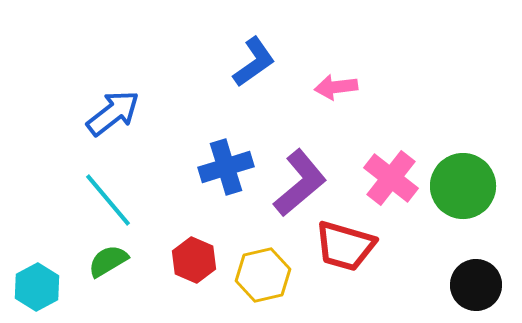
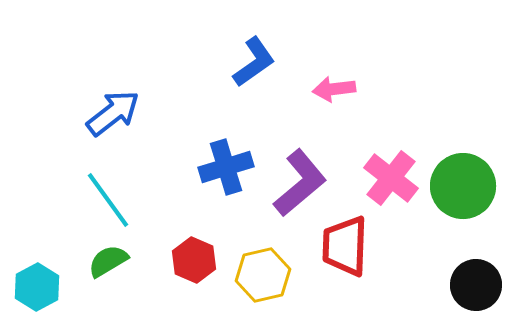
pink arrow: moved 2 px left, 2 px down
cyan line: rotated 4 degrees clockwise
red trapezoid: rotated 76 degrees clockwise
